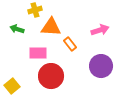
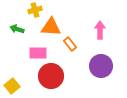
pink arrow: rotated 72 degrees counterclockwise
